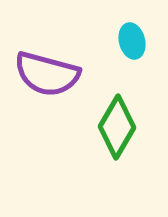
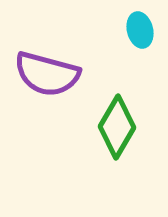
cyan ellipse: moved 8 px right, 11 px up
